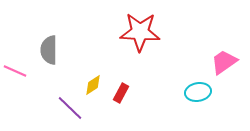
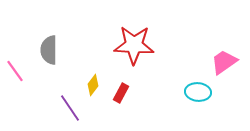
red star: moved 6 px left, 13 px down
pink line: rotated 30 degrees clockwise
yellow diamond: rotated 20 degrees counterclockwise
cyan ellipse: rotated 15 degrees clockwise
purple line: rotated 12 degrees clockwise
